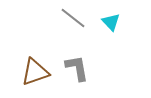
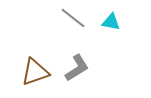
cyan triangle: rotated 36 degrees counterclockwise
gray L-shape: rotated 68 degrees clockwise
